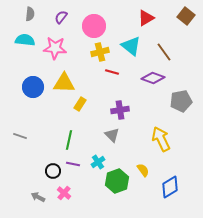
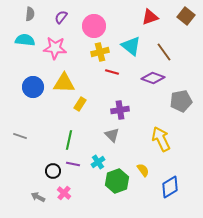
red triangle: moved 4 px right, 1 px up; rotated 12 degrees clockwise
